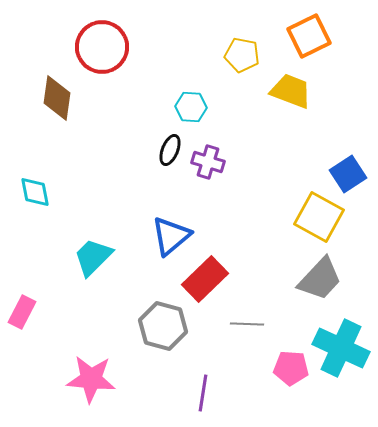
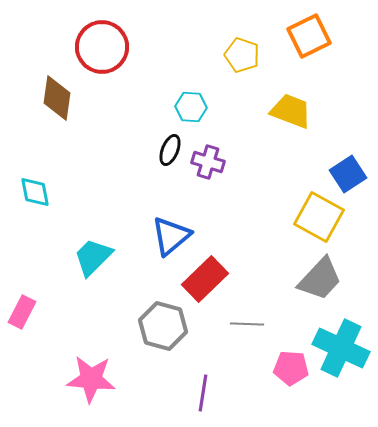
yellow pentagon: rotated 8 degrees clockwise
yellow trapezoid: moved 20 px down
